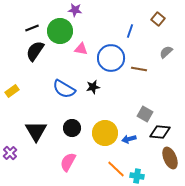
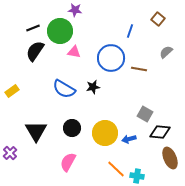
black line: moved 1 px right
pink triangle: moved 7 px left, 3 px down
